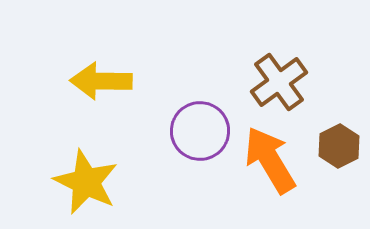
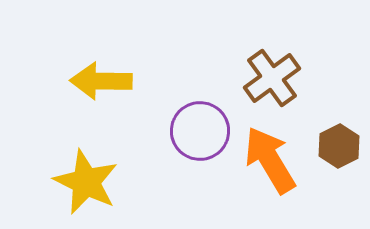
brown cross: moved 7 px left, 4 px up
